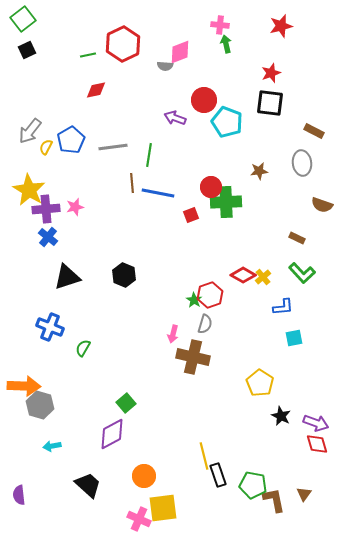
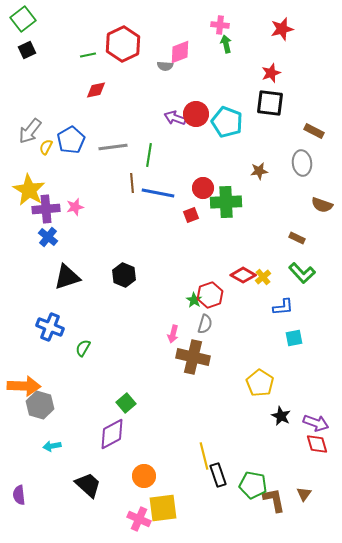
red star at (281, 26): moved 1 px right, 3 px down
red circle at (204, 100): moved 8 px left, 14 px down
red circle at (211, 187): moved 8 px left, 1 px down
